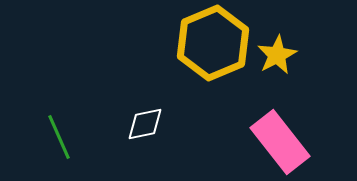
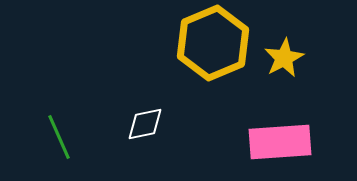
yellow star: moved 7 px right, 3 px down
pink rectangle: rotated 56 degrees counterclockwise
